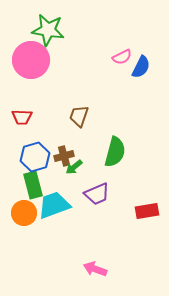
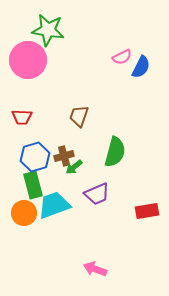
pink circle: moved 3 px left
